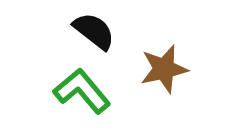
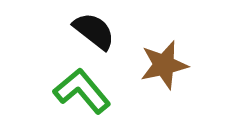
brown star: moved 4 px up
